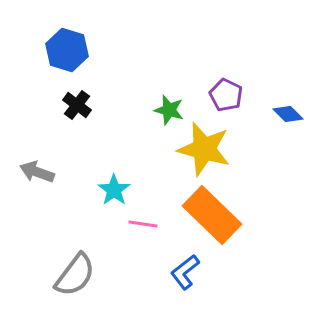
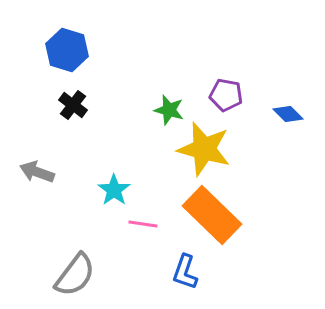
purple pentagon: rotated 16 degrees counterclockwise
black cross: moved 4 px left
blue L-shape: rotated 33 degrees counterclockwise
